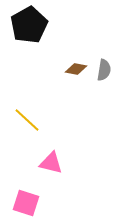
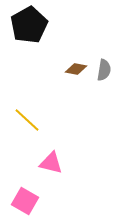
pink square: moved 1 px left, 2 px up; rotated 12 degrees clockwise
